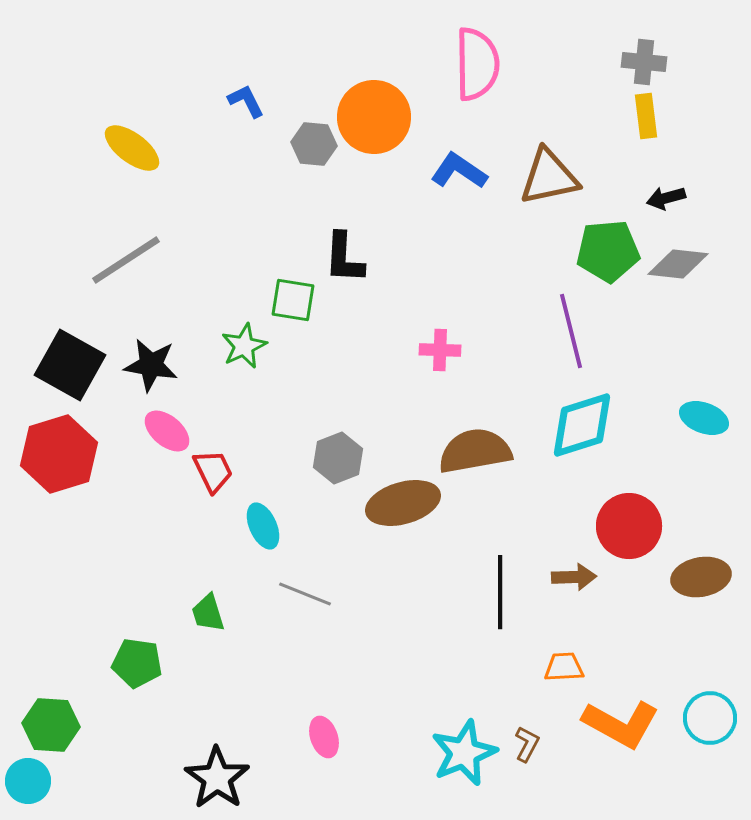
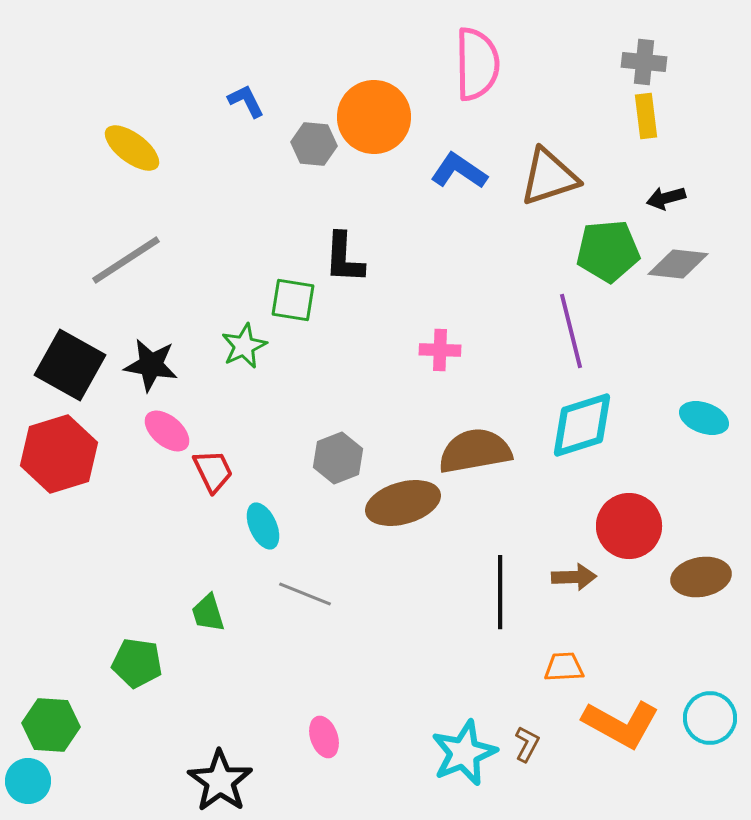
brown triangle at (549, 177): rotated 6 degrees counterclockwise
black star at (217, 778): moved 3 px right, 3 px down
